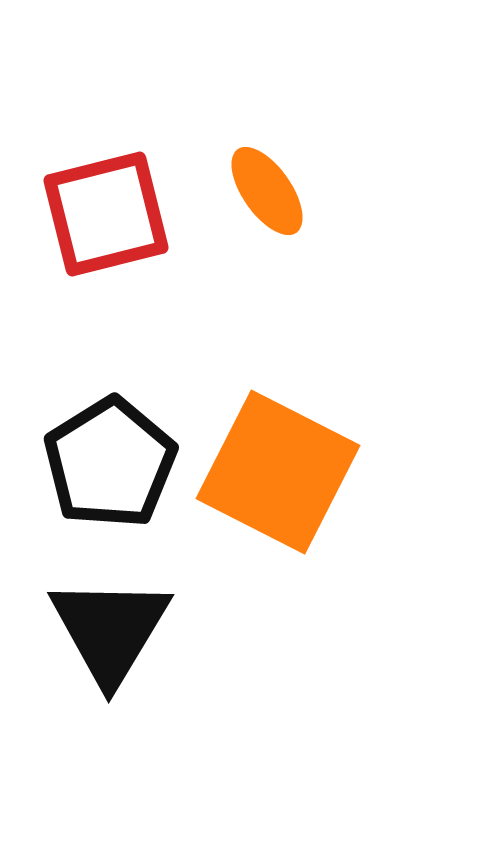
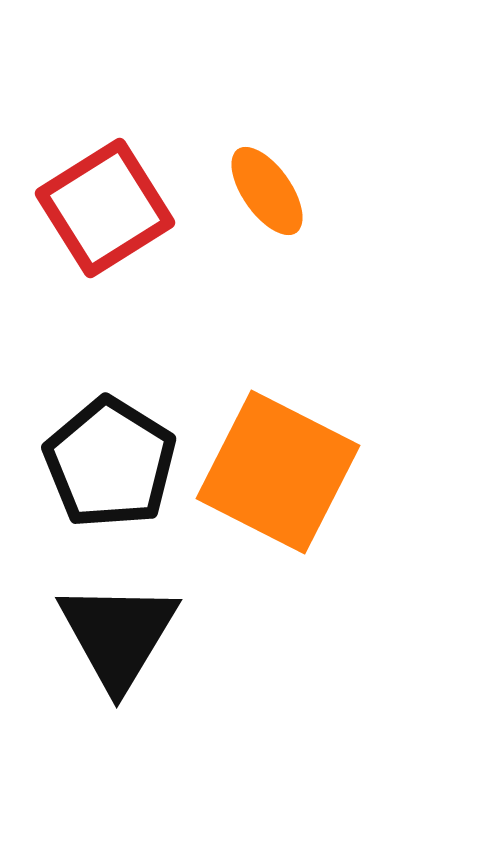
red square: moved 1 px left, 6 px up; rotated 18 degrees counterclockwise
black pentagon: rotated 8 degrees counterclockwise
black triangle: moved 8 px right, 5 px down
